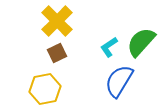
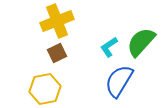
yellow cross: rotated 24 degrees clockwise
